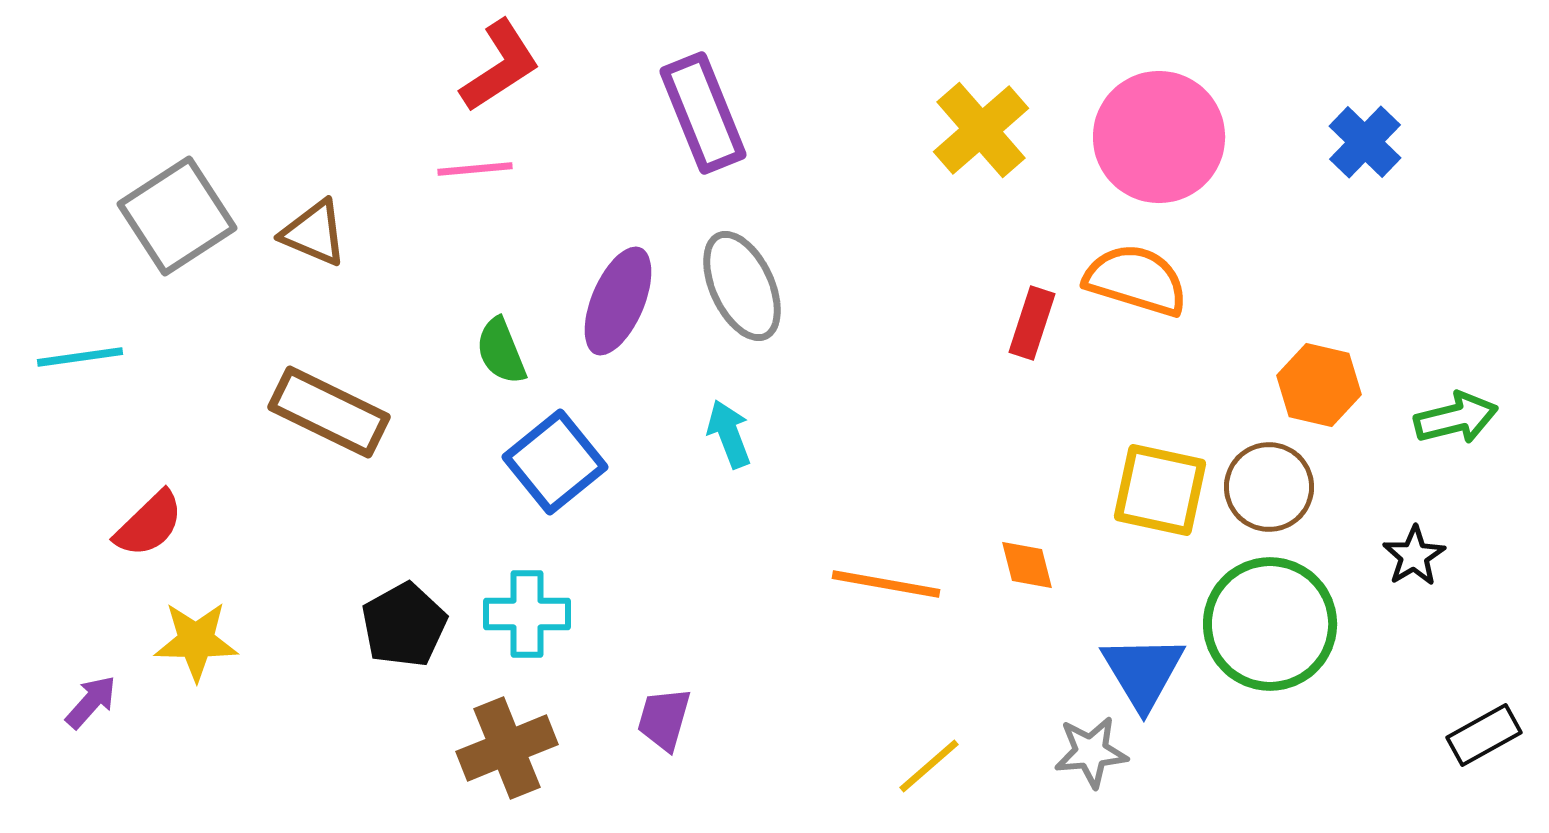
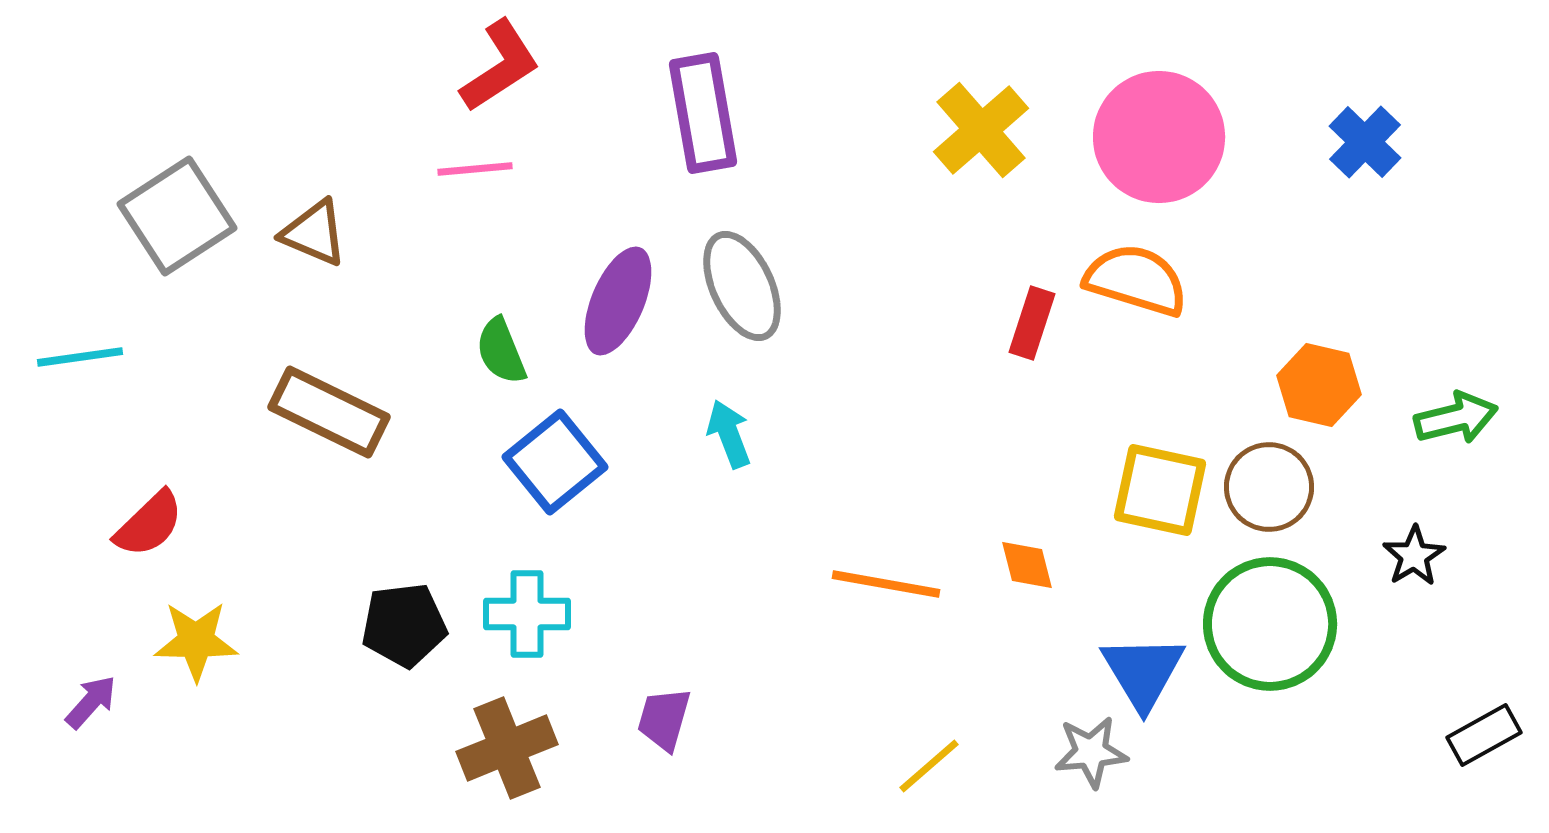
purple rectangle: rotated 12 degrees clockwise
black pentagon: rotated 22 degrees clockwise
